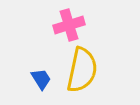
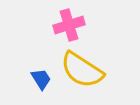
yellow semicircle: rotated 111 degrees clockwise
